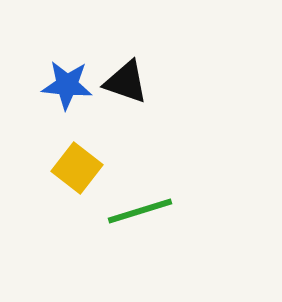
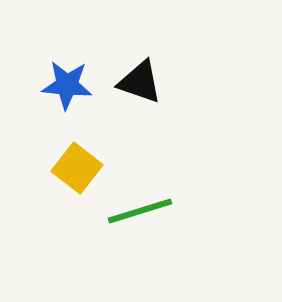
black triangle: moved 14 px right
